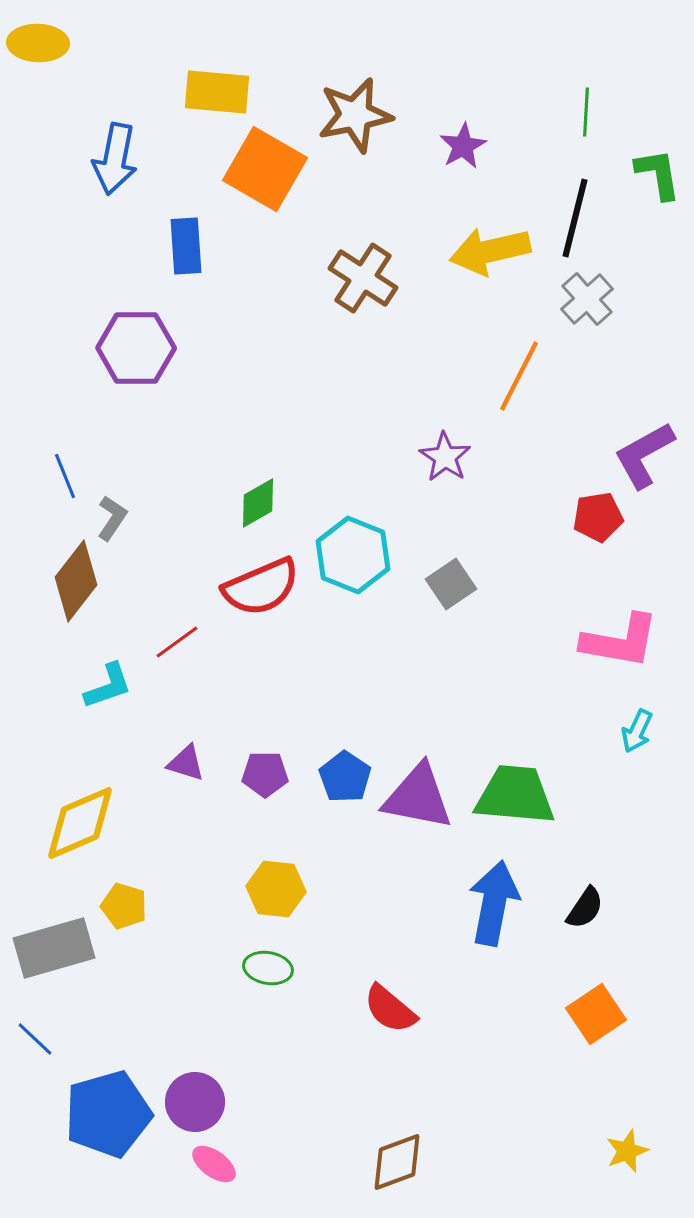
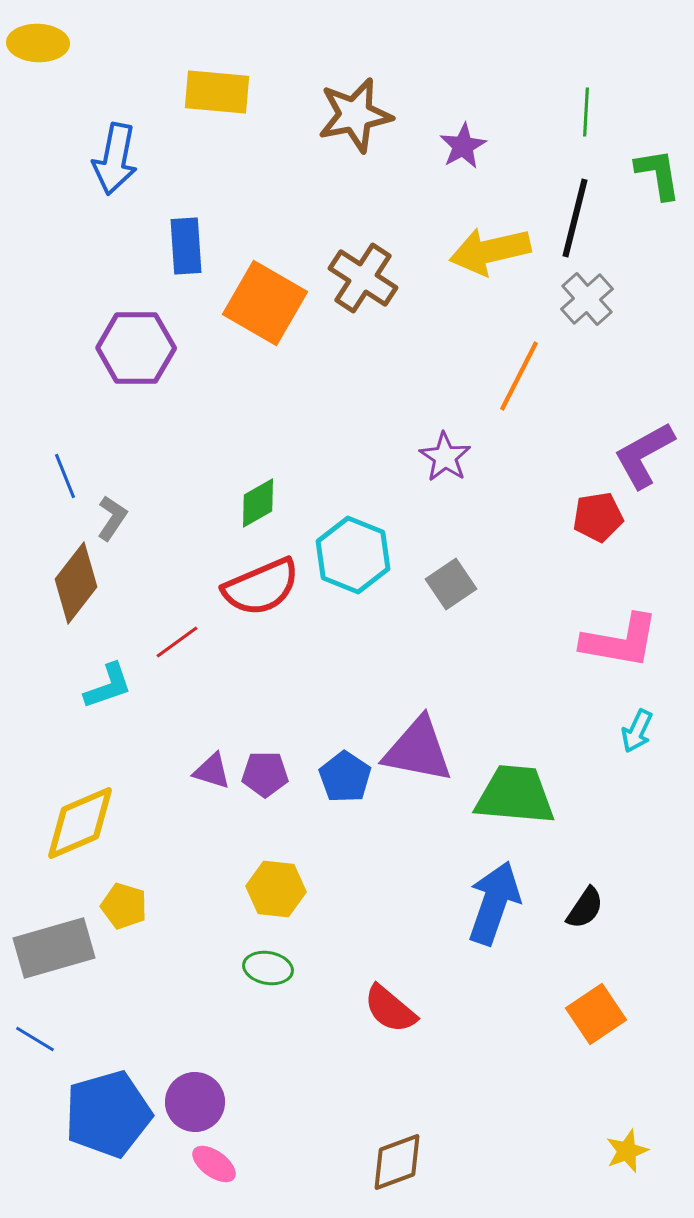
orange square at (265, 169): moved 134 px down
brown diamond at (76, 581): moved 2 px down
purple triangle at (186, 763): moved 26 px right, 8 px down
purple triangle at (418, 797): moved 47 px up
blue arrow at (494, 903): rotated 8 degrees clockwise
blue line at (35, 1039): rotated 12 degrees counterclockwise
